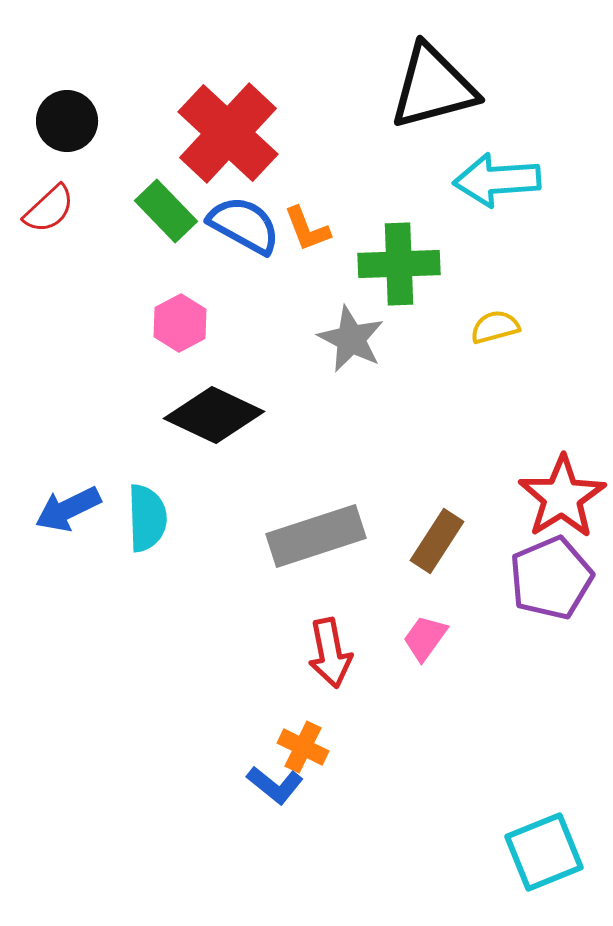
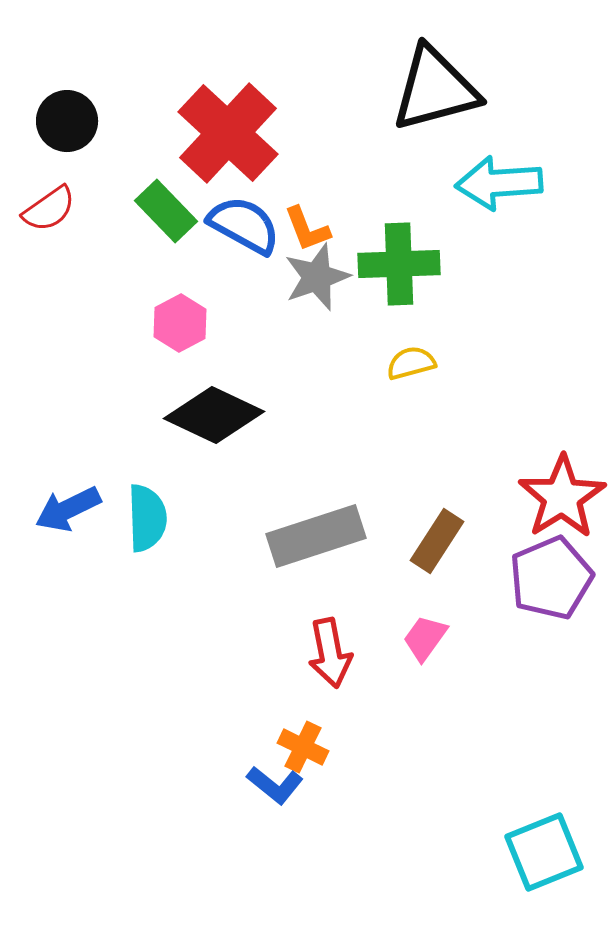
black triangle: moved 2 px right, 2 px down
cyan arrow: moved 2 px right, 3 px down
red semicircle: rotated 8 degrees clockwise
yellow semicircle: moved 84 px left, 36 px down
gray star: moved 34 px left, 62 px up; rotated 26 degrees clockwise
